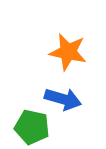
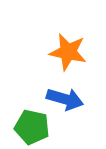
blue arrow: moved 2 px right
